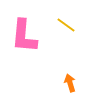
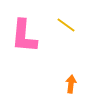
orange arrow: moved 1 px right, 1 px down; rotated 24 degrees clockwise
